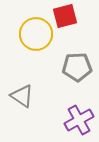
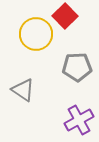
red square: rotated 30 degrees counterclockwise
gray triangle: moved 1 px right, 6 px up
